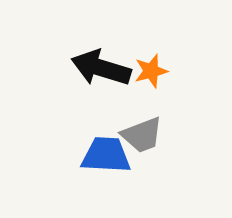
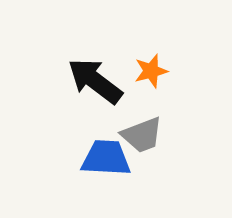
black arrow: moved 6 px left, 13 px down; rotated 20 degrees clockwise
blue trapezoid: moved 3 px down
